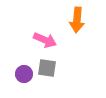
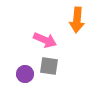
gray square: moved 2 px right, 2 px up
purple circle: moved 1 px right
